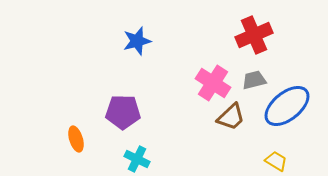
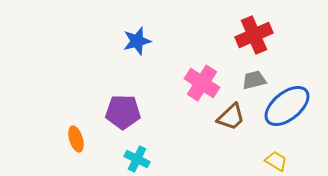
pink cross: moved 11 px left
